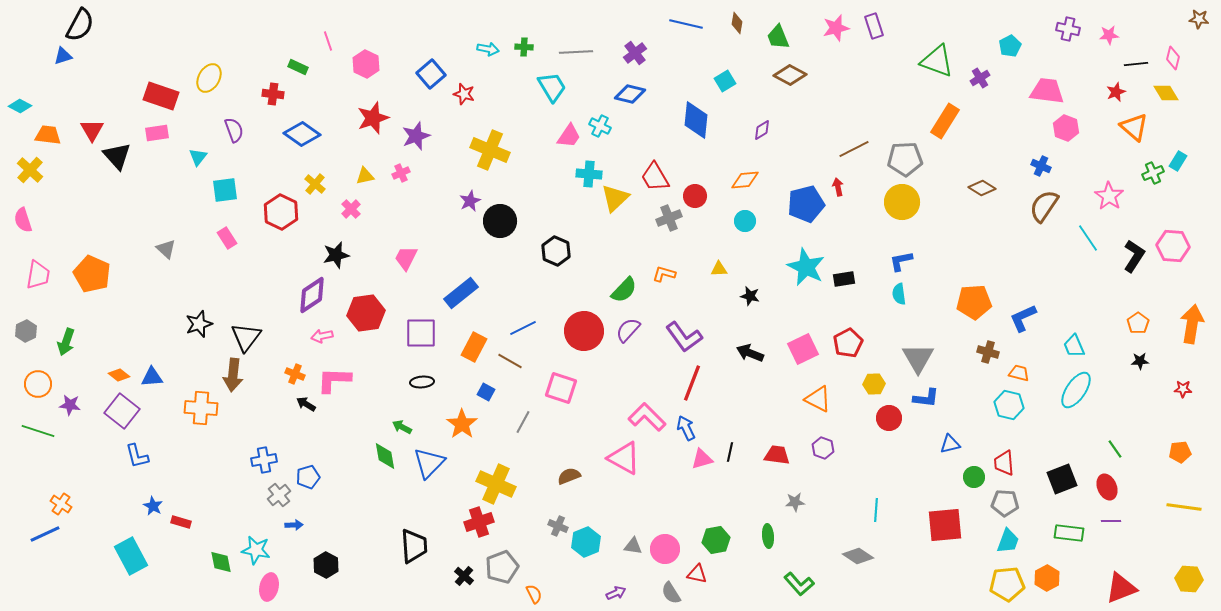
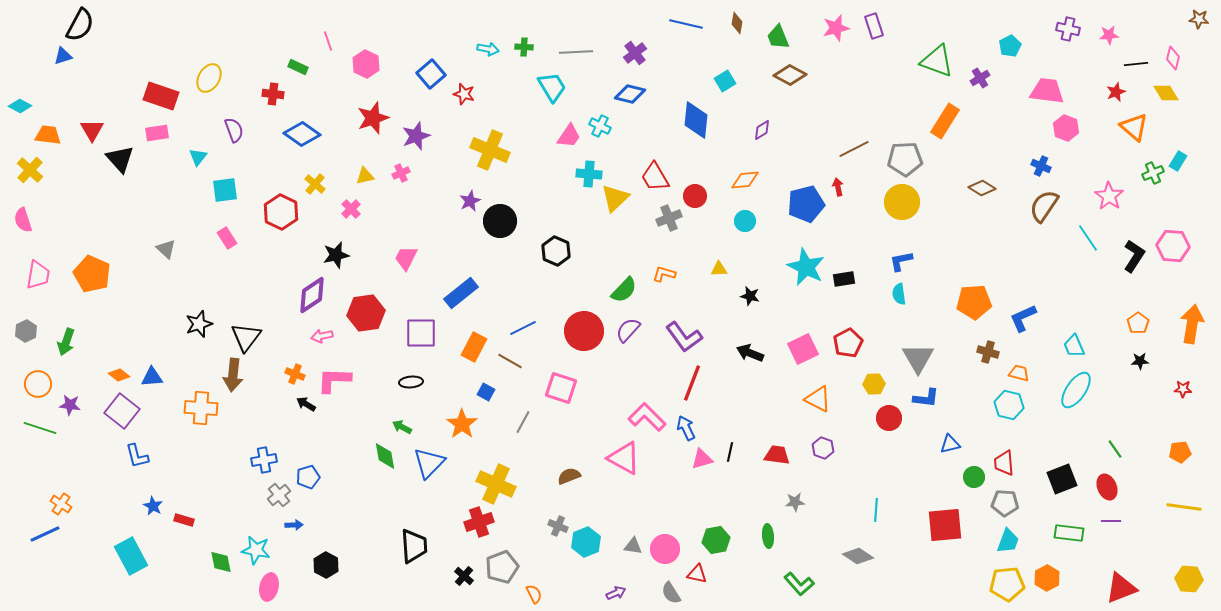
black triangle at (117, 156): moved 3 px right, 3 px down
black ellipse at (422, 382): moved 11 px left
green line at (38, 431): moved 2 px right, 3 px up
red rectangle at (181, 522): moved 3 px right, 2 px up
